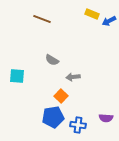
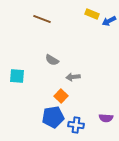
blue cross: moved 2 px left
